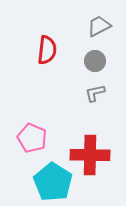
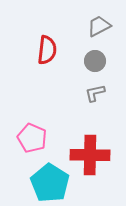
cyan pentagon: moved 3 px left, 1 px down
